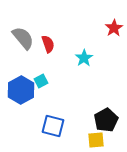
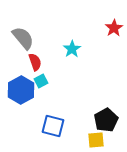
red semicircle: moved 13 px left, 18 px down
cyan star: moved 12 px left, 9 px up
